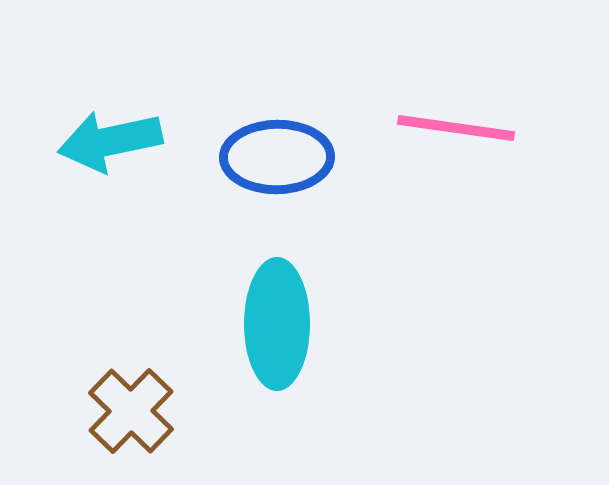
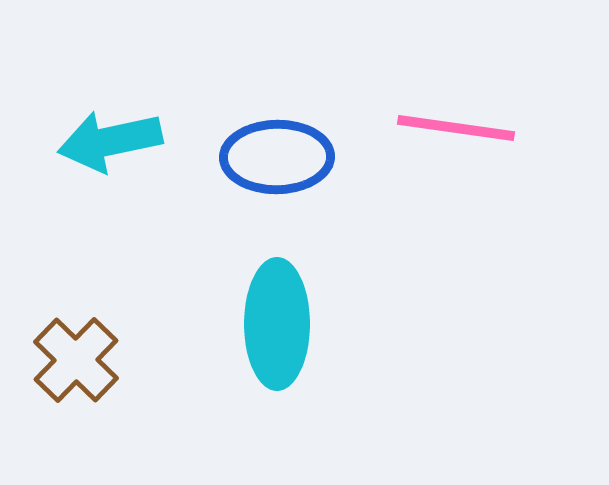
brown cross: moved 55 px left, 51 px up
